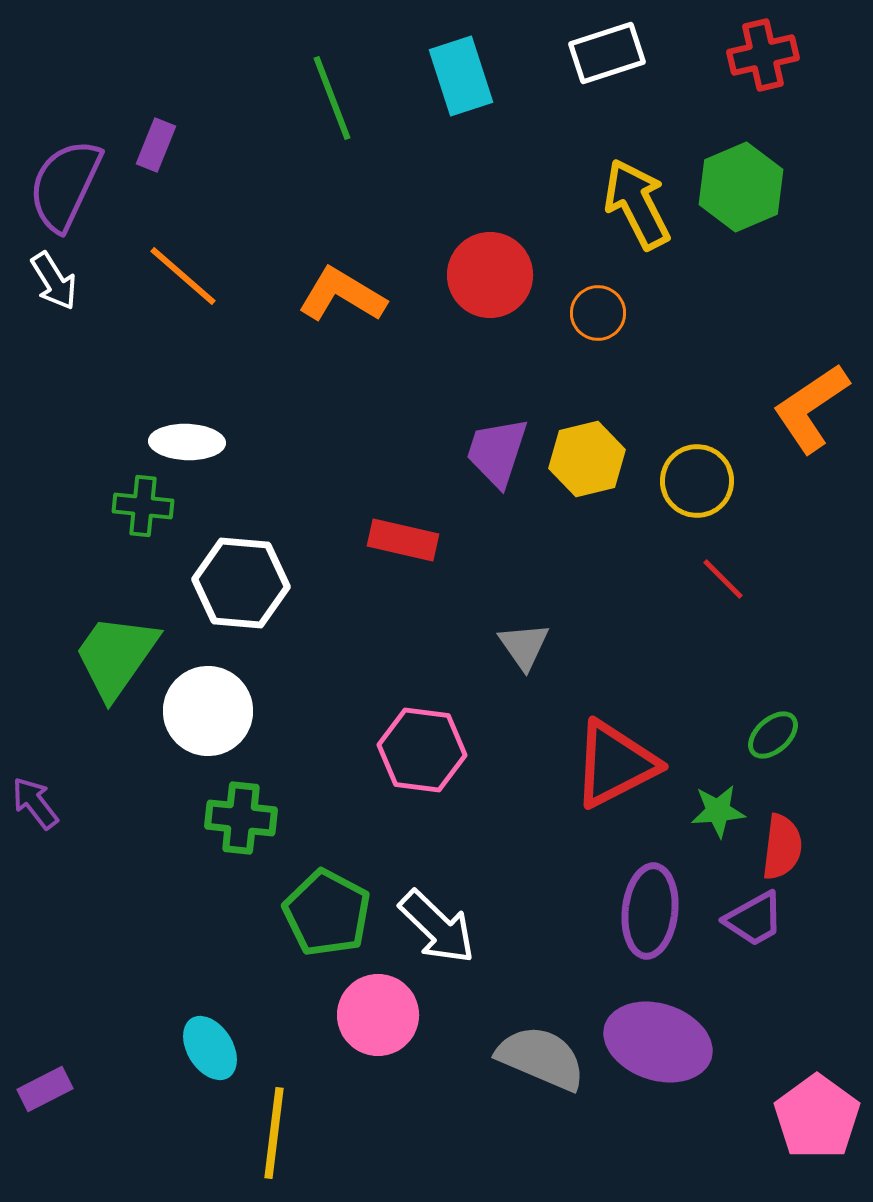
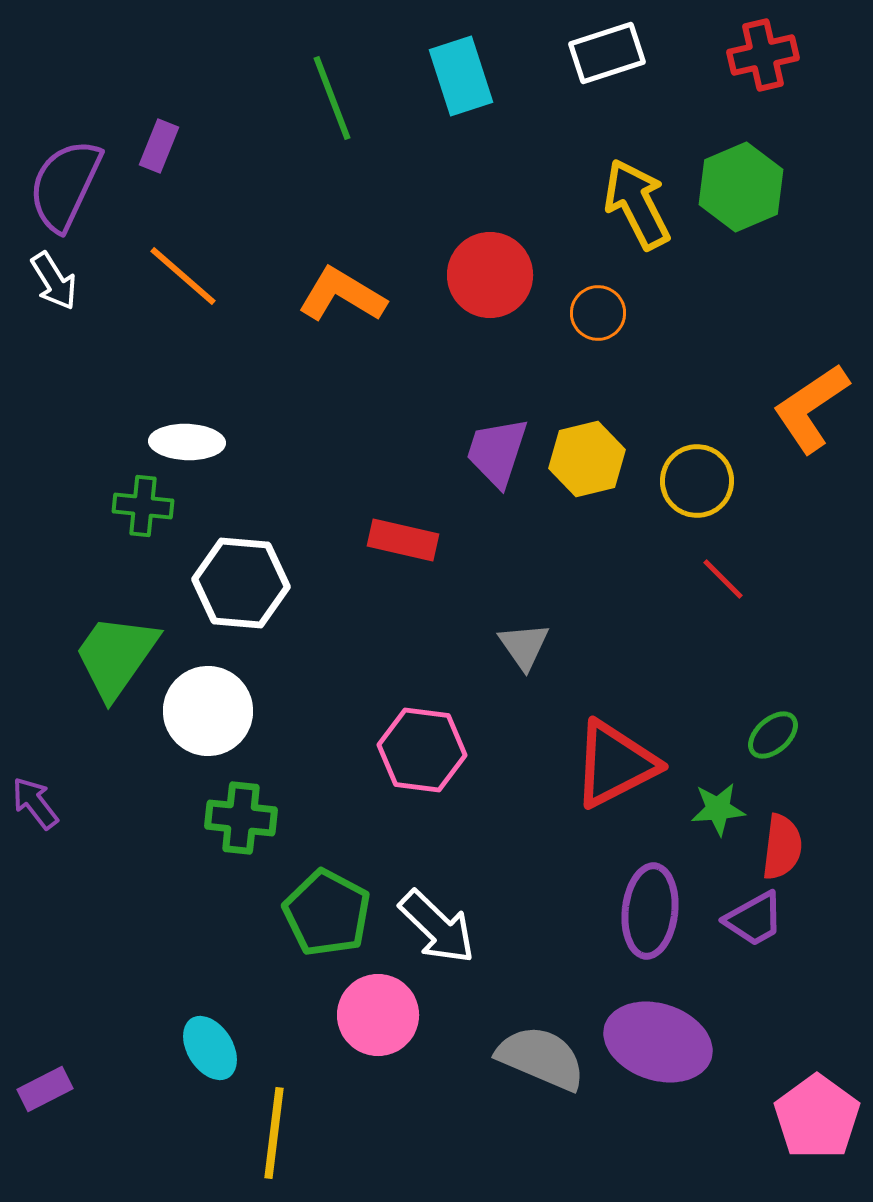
purple rectangle at (156, 145): moved 3 px right, 1 px down
green star at (718, 811): moved 2 px up
